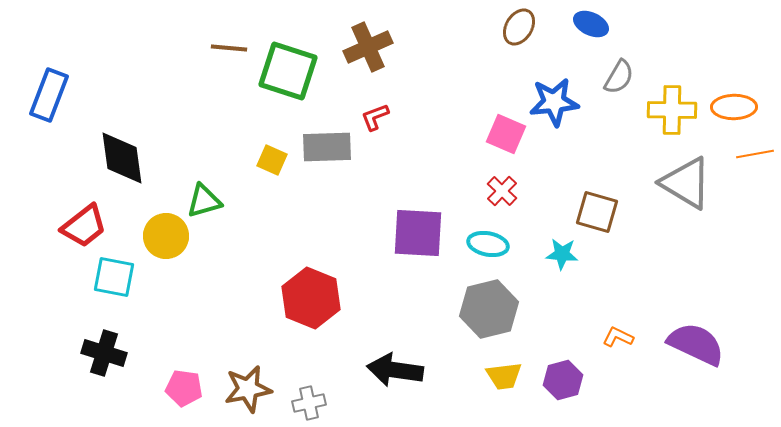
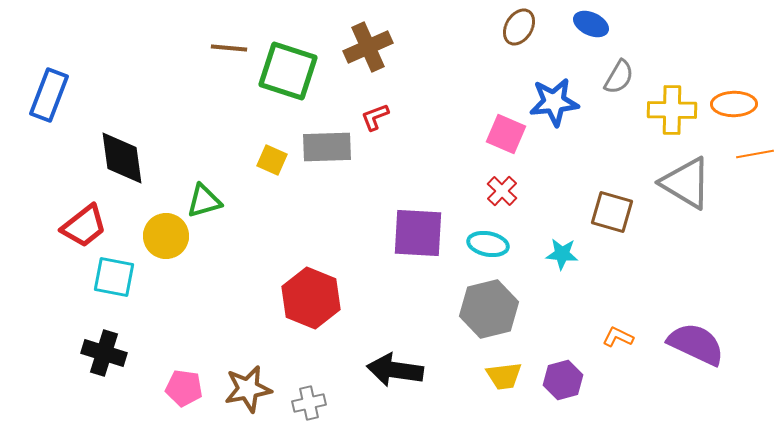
orange ellipse: moved 3 px up
brown square: moved 15 px right
